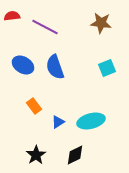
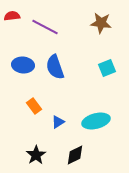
blue ellipse: rotated 25 degrees counterclockwise
cyan ellipse: moved 5 px right
